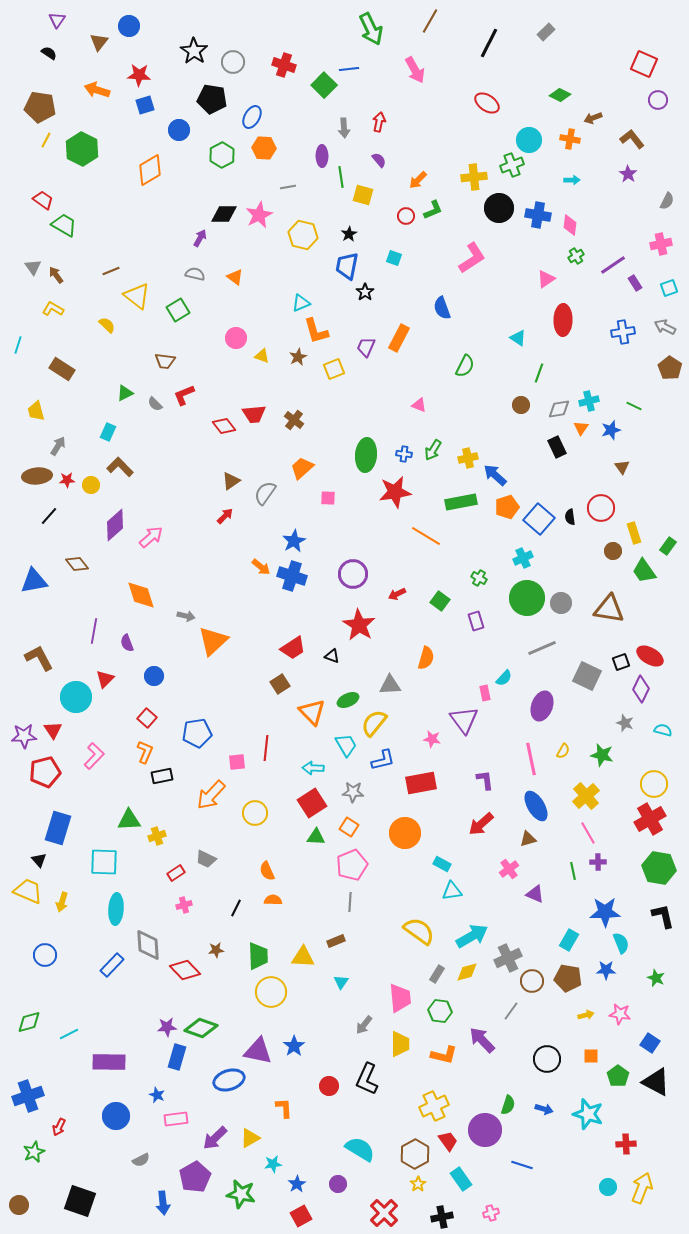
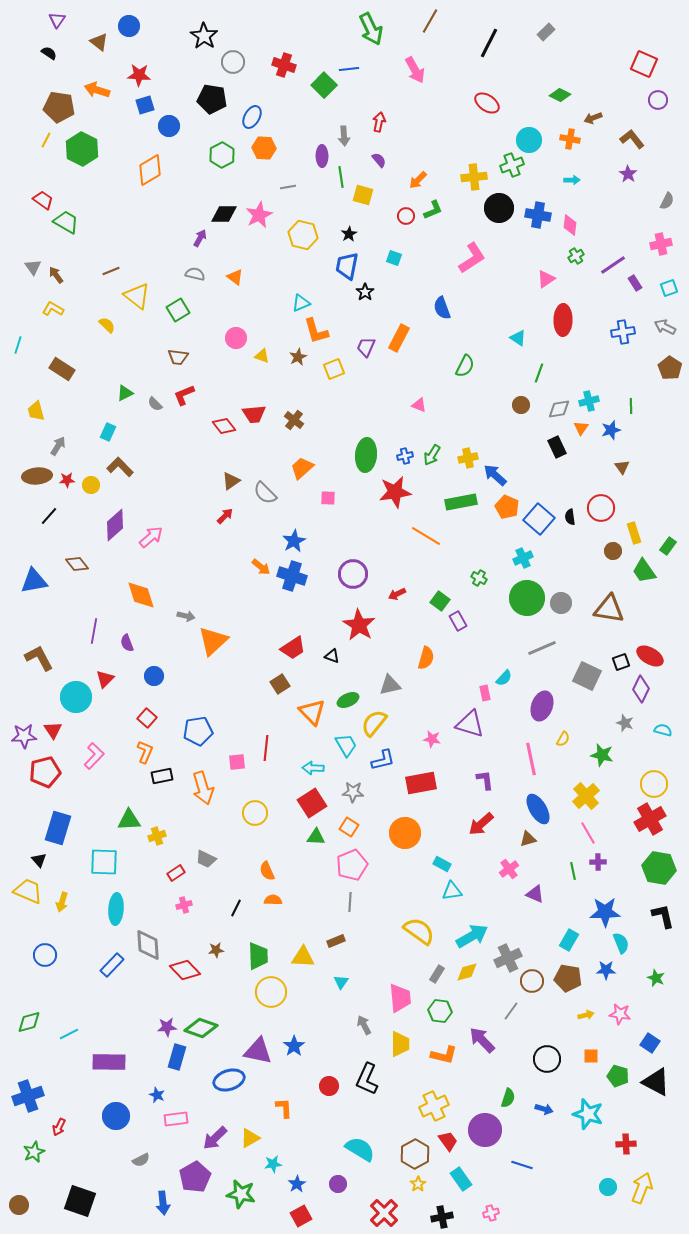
brown triangle at (99, 42): rotated 30 degrees counterclockwise
black star at (194, 51): moved 10 px right, 15 px up
brown pentagon at (40, 107): moved 19 px right
gray arrow at (344, 128): moved 8 px down
blue circle at (179, 130): moved 10 px left, 4 px up
green trapezoid at (64, 225): moved 2 px right, 3 px up
brown trapezoid at (165, 361): moved 13 px right, 4 px up
green line at (634, 406): moved 3 px left; rotated 63 degrees clockwise
green arrow at (433, 450): moved 1 px left, 5 px down
blue cross at (404, 454): moved 1 px right, 2 px down; rotated 21 degrees counterclockwise
gray semicircle at (265, 493): rotated 80 degrees counterclockwise
orange pentagon at (507, 507): rotated 30 degrees counterclockwise
purple rectangle at (476, 621): moved 18 px left; rotated 12 degrees counterclockwise
gray triangle at (390, 685): rotated 10 degrees counterclockwise
purple triangle at (464, 720): moved 6 px right, 4 px down; rotated 36 degrees counterclockwise
blue pentagon at (197, 733): moved 1 px right, 2 px up
yellow semicircle at (563, 751): moved 12 px up
orange arrow at (211, 795): moved 8 px left, 7 px up; rotated 60 degrees counterclockwise
blue ellipse at (536, 806): moved 2 px right, 3 px down
gray arrow at (364, 1025): rotated 114 degrees clockwise
green pentagon at (618, 1076): rotated 20 degrees counterclockwise
green semicircle at (508, 1105): moved 7 px up
